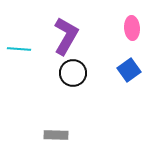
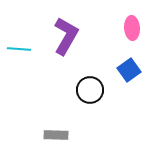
black circle: moved 17 px right, 17 px down
